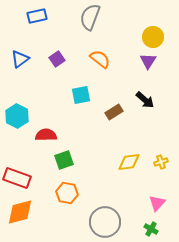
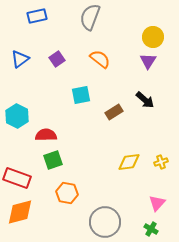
green square: moved 11 px left
